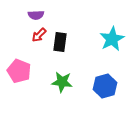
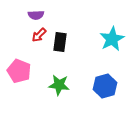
green star: moved 3 px left, 3 px down
